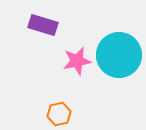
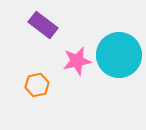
purple rectangle: rotated 20 degrees clockwise
orange hexagon: moved 22 px left, 29 px up
